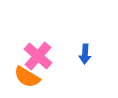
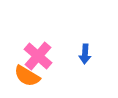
orange semicircle: moved 1 px up
